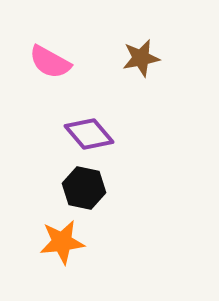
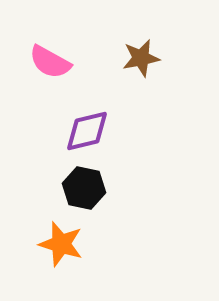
purple diamond: moved 2 px left, 3 px up; rotated 63 degrees counterclockwise
orange star: moved 1 px left, 2 px down; rotated 24 degrees clockwise
